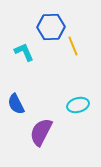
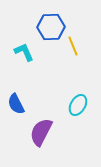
cyan ellipse: rotated 45 degrees counterclockwise
